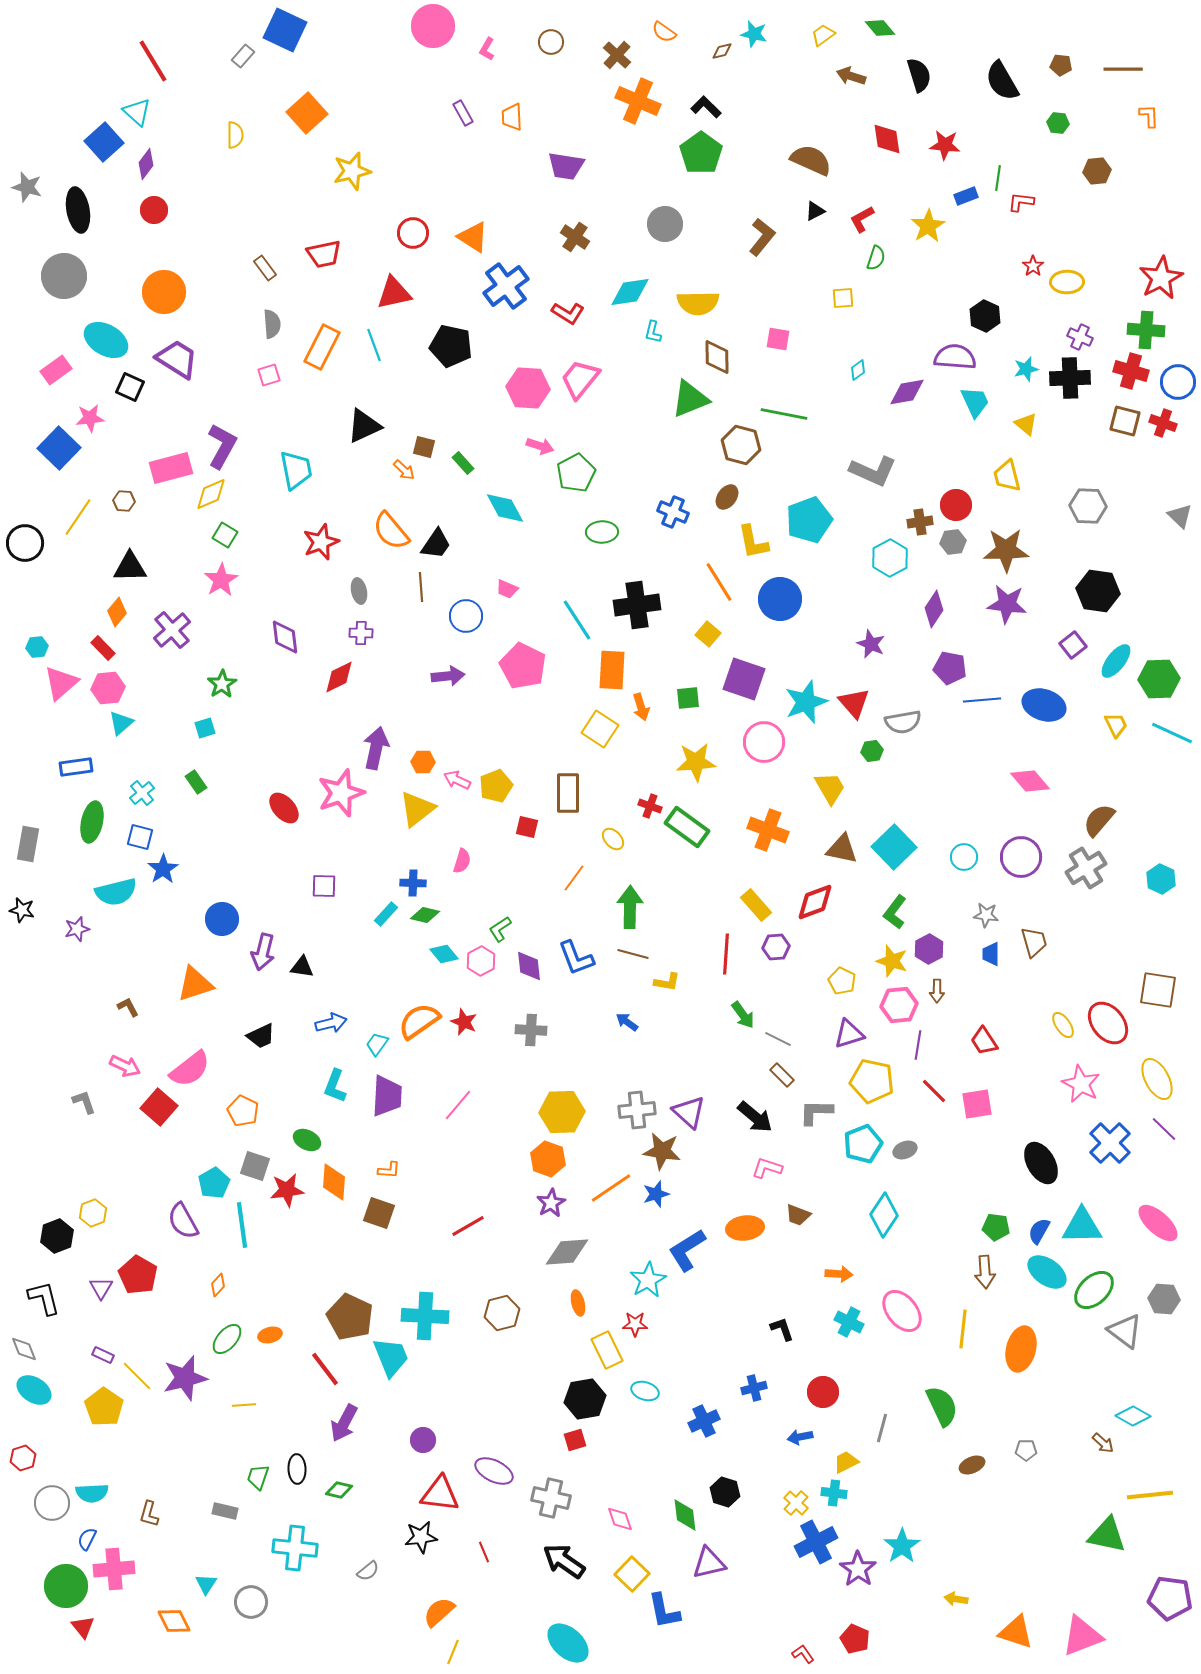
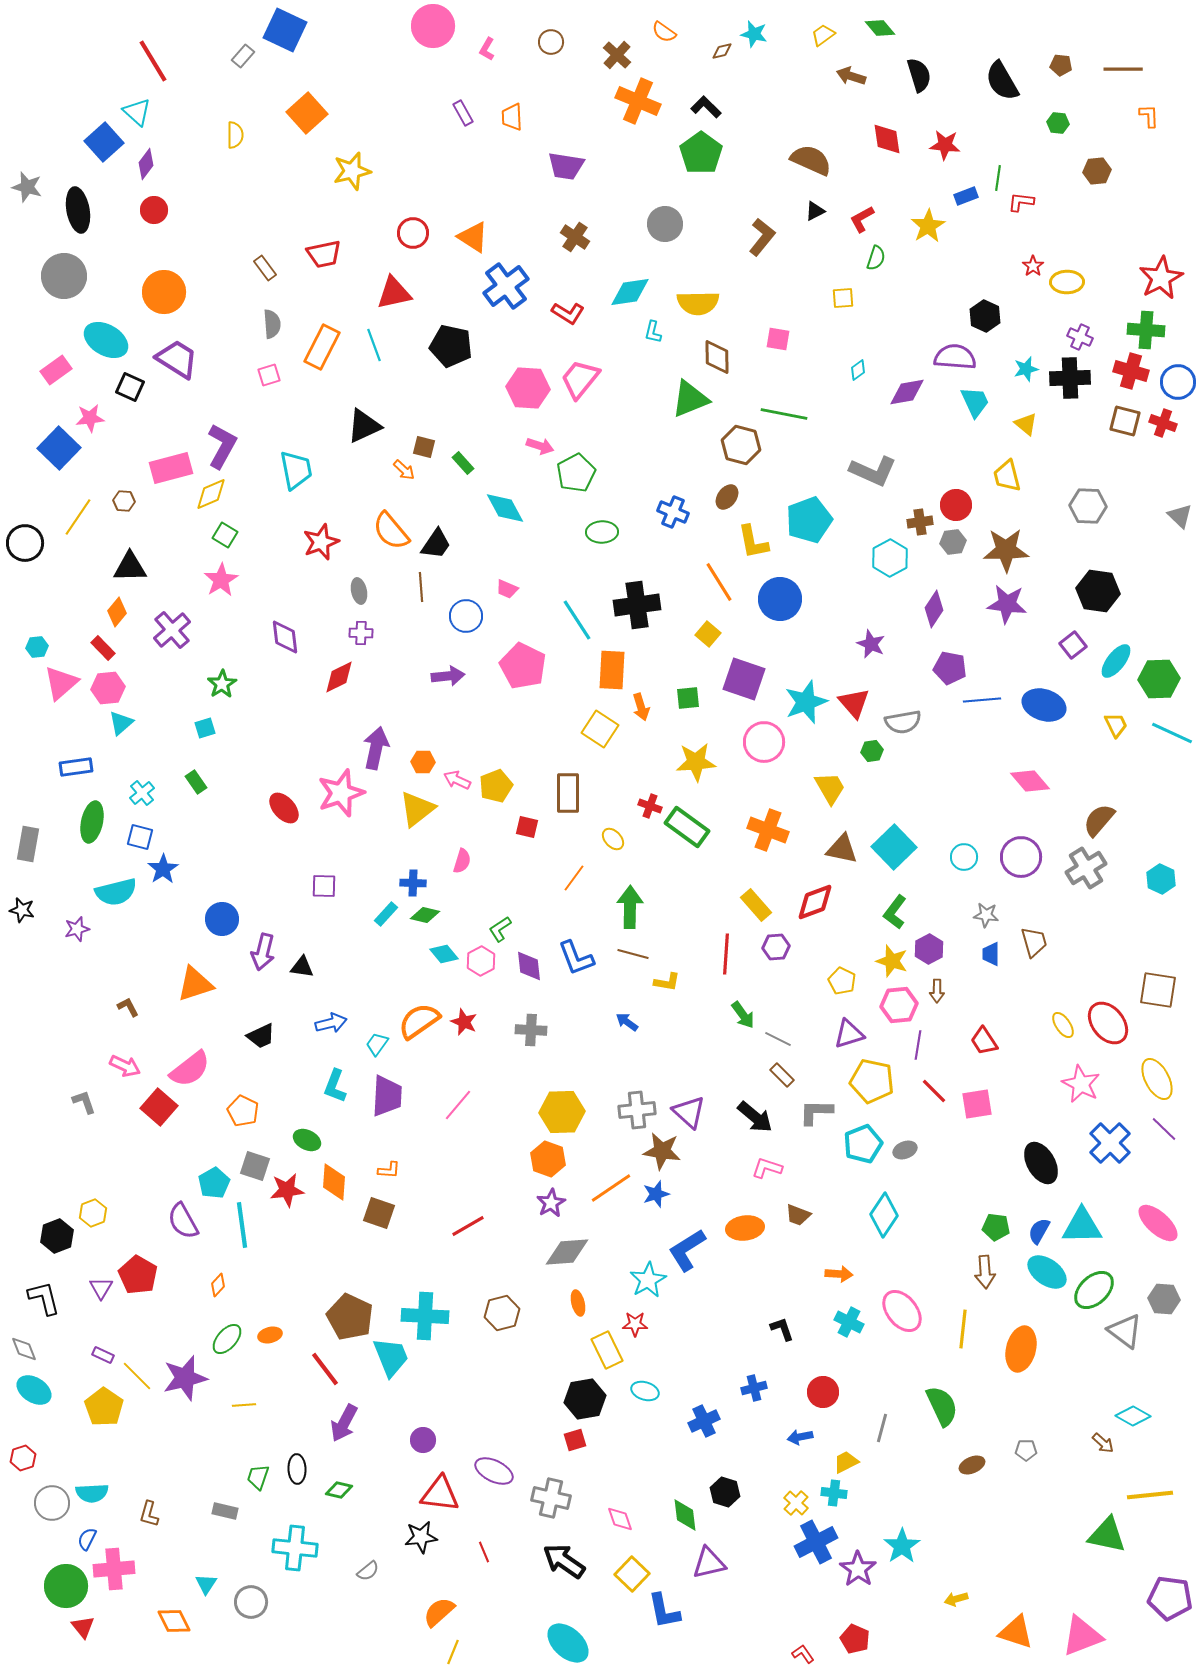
yellow arrow at (956, 1599): rotated 25 degrees counterclockwise
